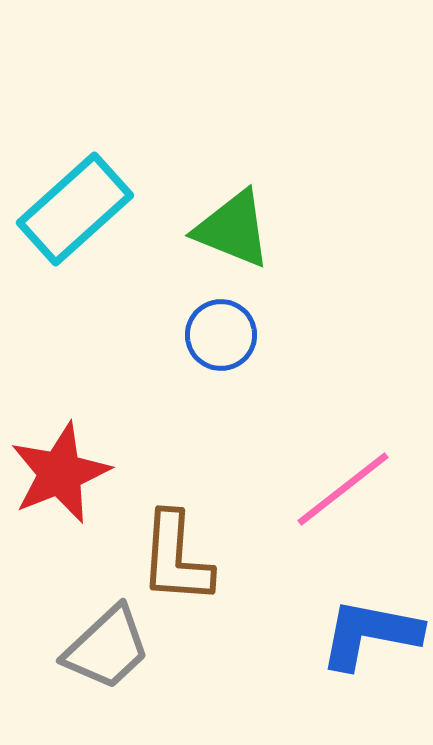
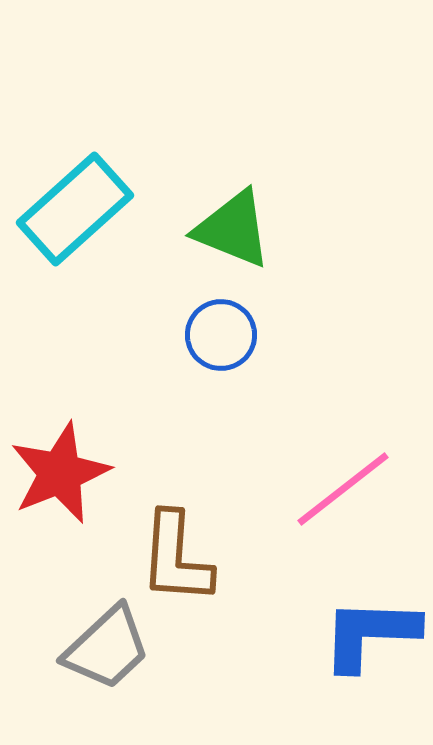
blue L-shape: rotated 9 degrees counterclockwise
